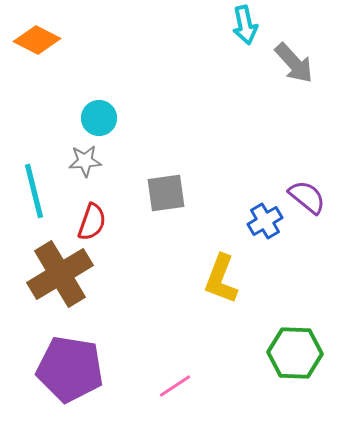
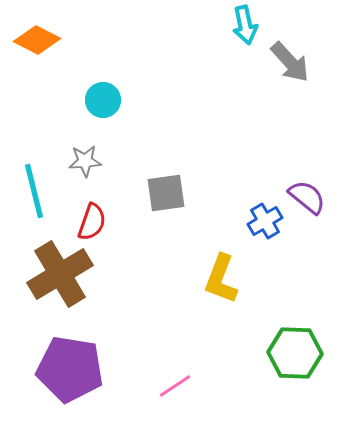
gray arrow: moved 4 px left, 1 px up
cyan circle: moved 4 px right, 18 px up
